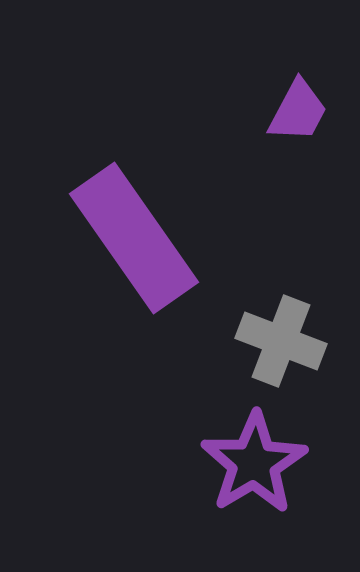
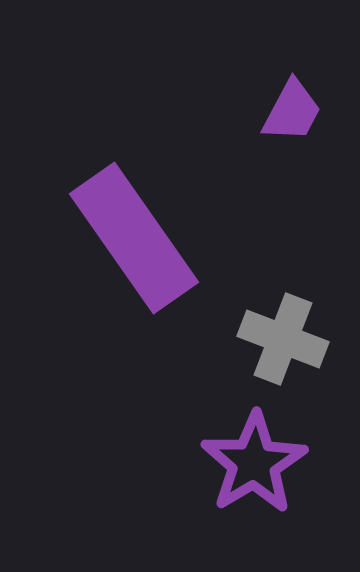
purple trapezoid: moved 6 px left
gray cross: moved 2 px right, 2 px up
